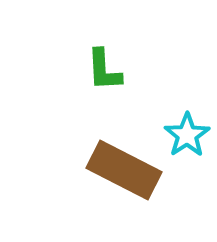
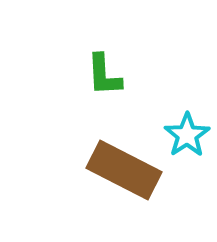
green L-shape: moved 5 px down
